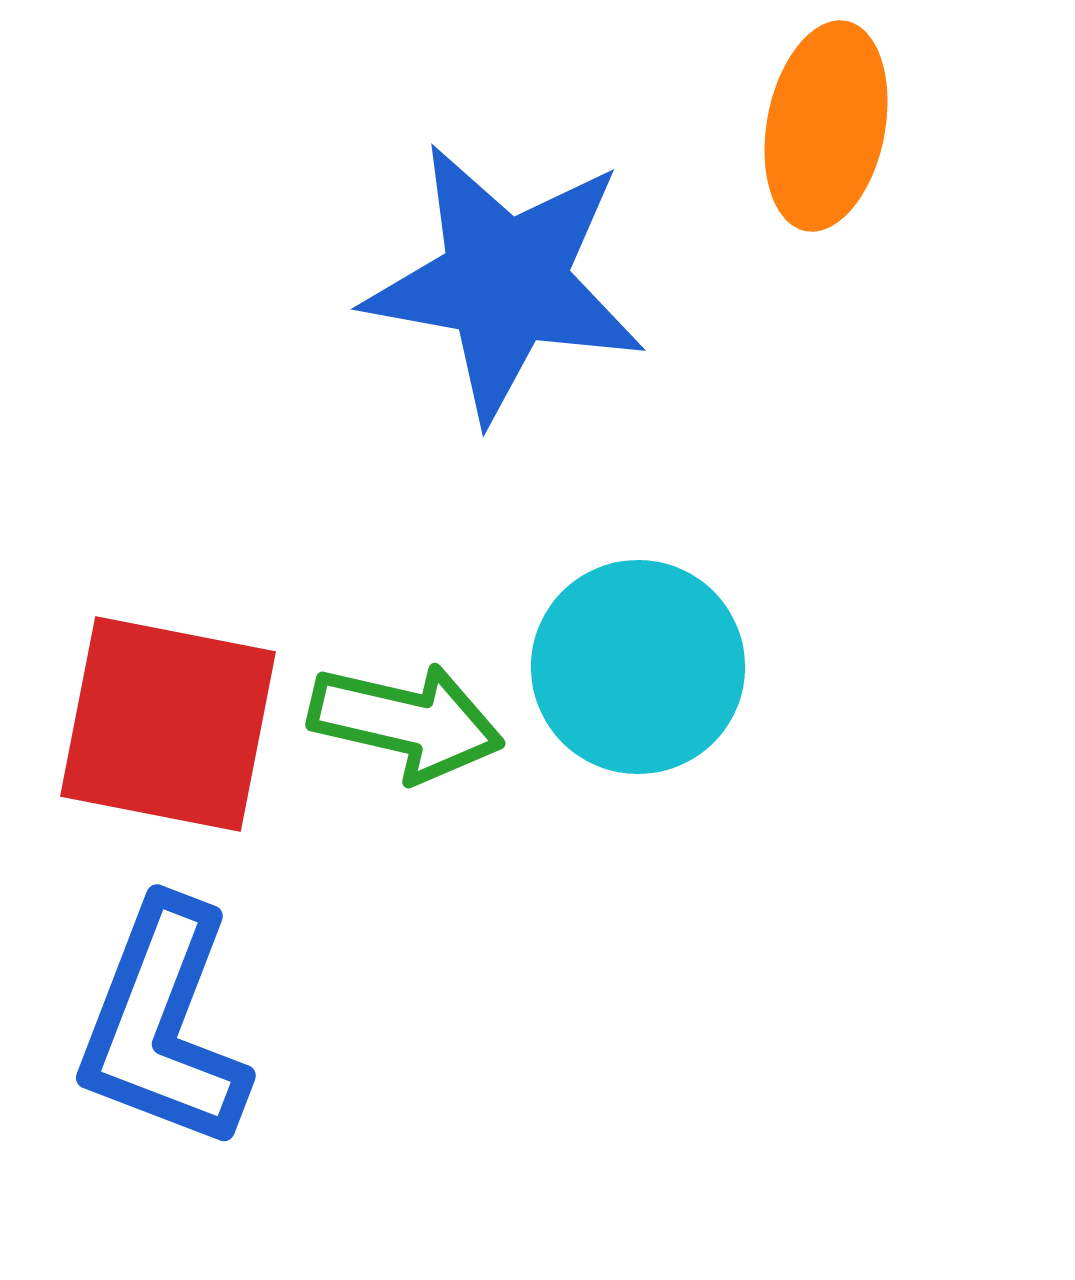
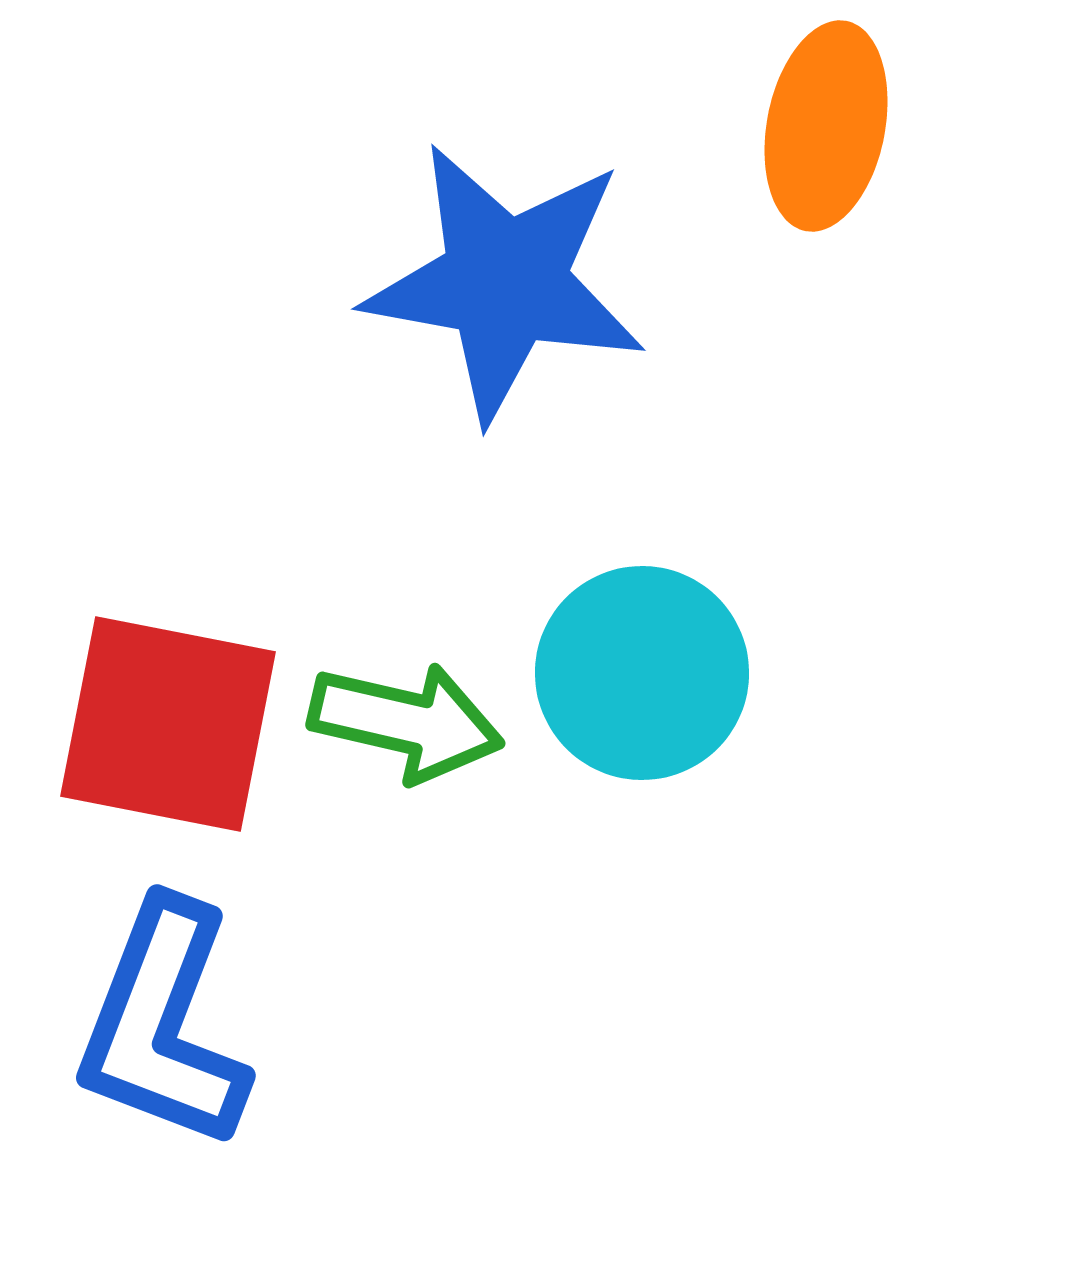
cyan circle: moved 4 px right, 6 px down
